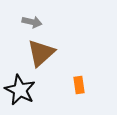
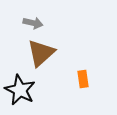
gray arrow: moved 1 px right, 1 px down
orange rectangle: moved 4 px right, 6 px up
